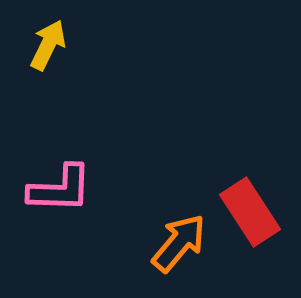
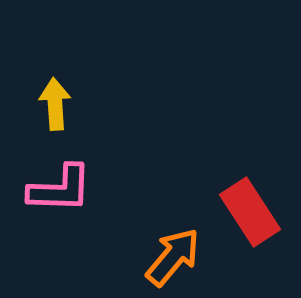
yellow arrow: moved 7 px right, 59 px down; rotated 30 degrees counterclockwise
orange arrow: moved 6 px left, 14 px down
